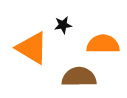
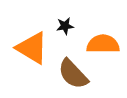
black star: moved 2 px right, 1 px down
brown semicircle: moved 6 px left, 3 px up; rotated 132 degrees counterclockwise
